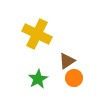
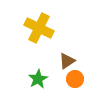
yellow cross: moved 2 px right, 6 px up
orange circle: moved 1 px right, 1 px down
